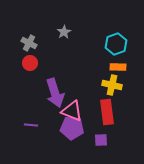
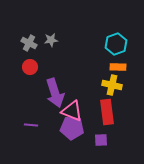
gray star: moved 13 px left, 8 px down; rotated 24 degrees clockwise
red circle: moved 4 px down
